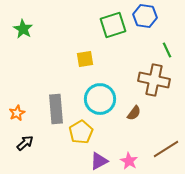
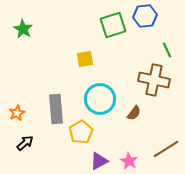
blue hexagon: rotated 15 degrees counterclockwise
